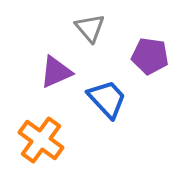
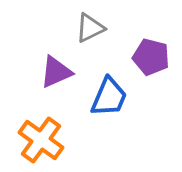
gray triangle: rotated 44 degrees clockwise
purple pentagon: moved 1 px right, 1 px down; rotated 6 degrees clockwise
blue trapezoid: moved 2 px right, 2 px up; rotated 66 degrees clockwise
